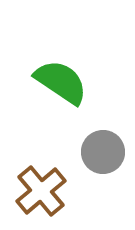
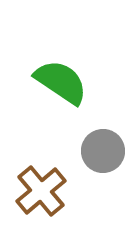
gray circle: moved 1 px up
